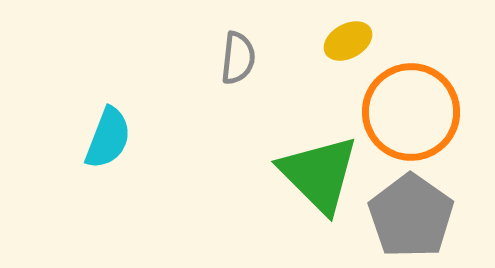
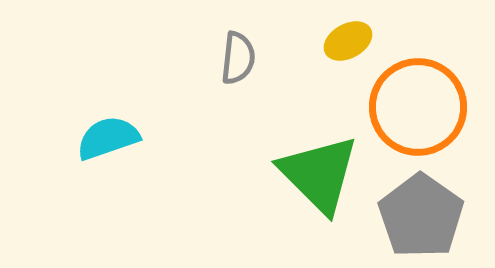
orange circle: moved 7 px right, 5 px up
cyan semicircle: rotated 130 degrees counterclockwise
gray pentagon: moved 10 px right
